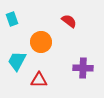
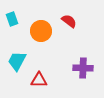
orange circle: moved 11 px up
